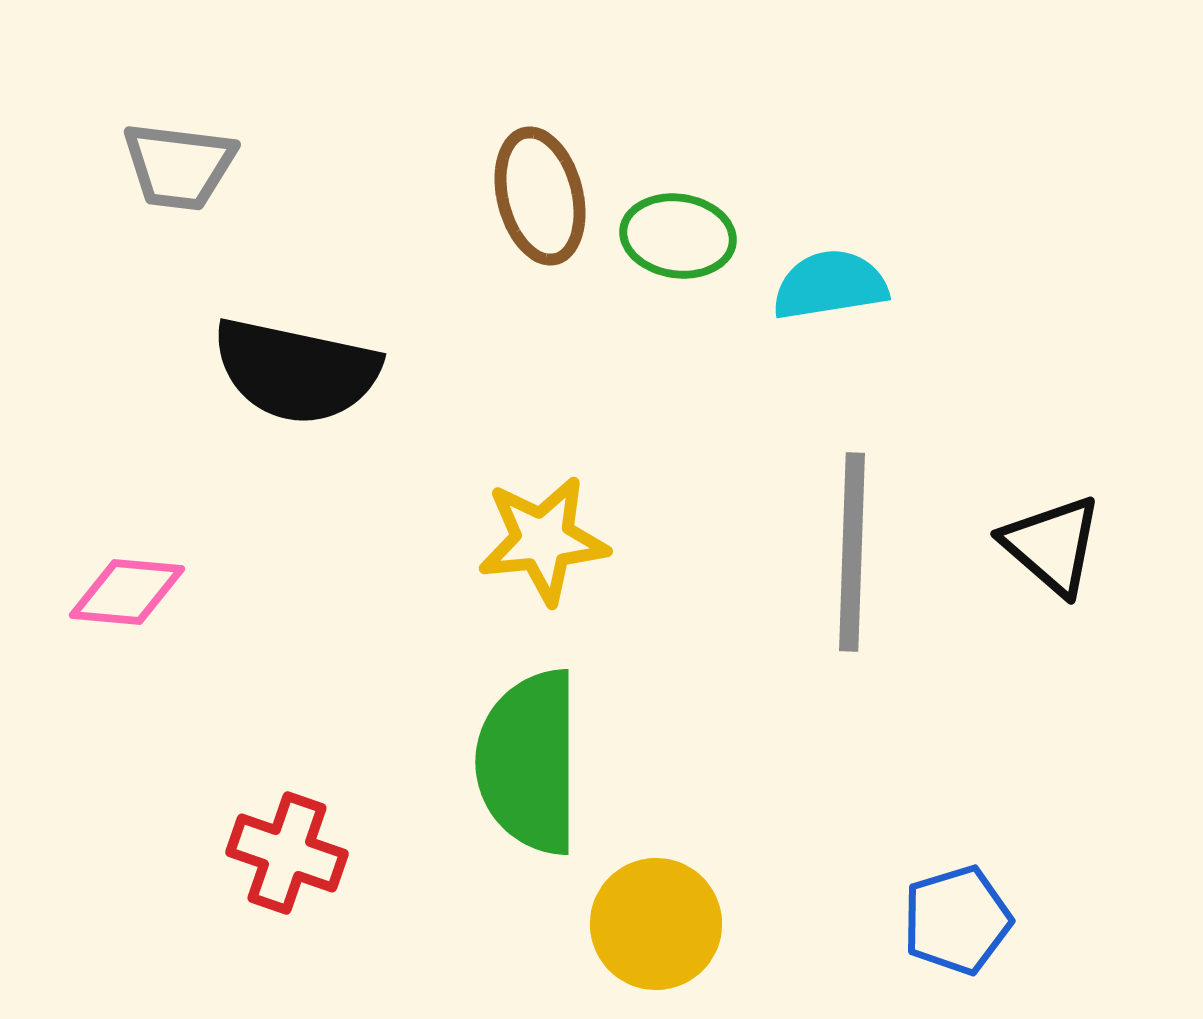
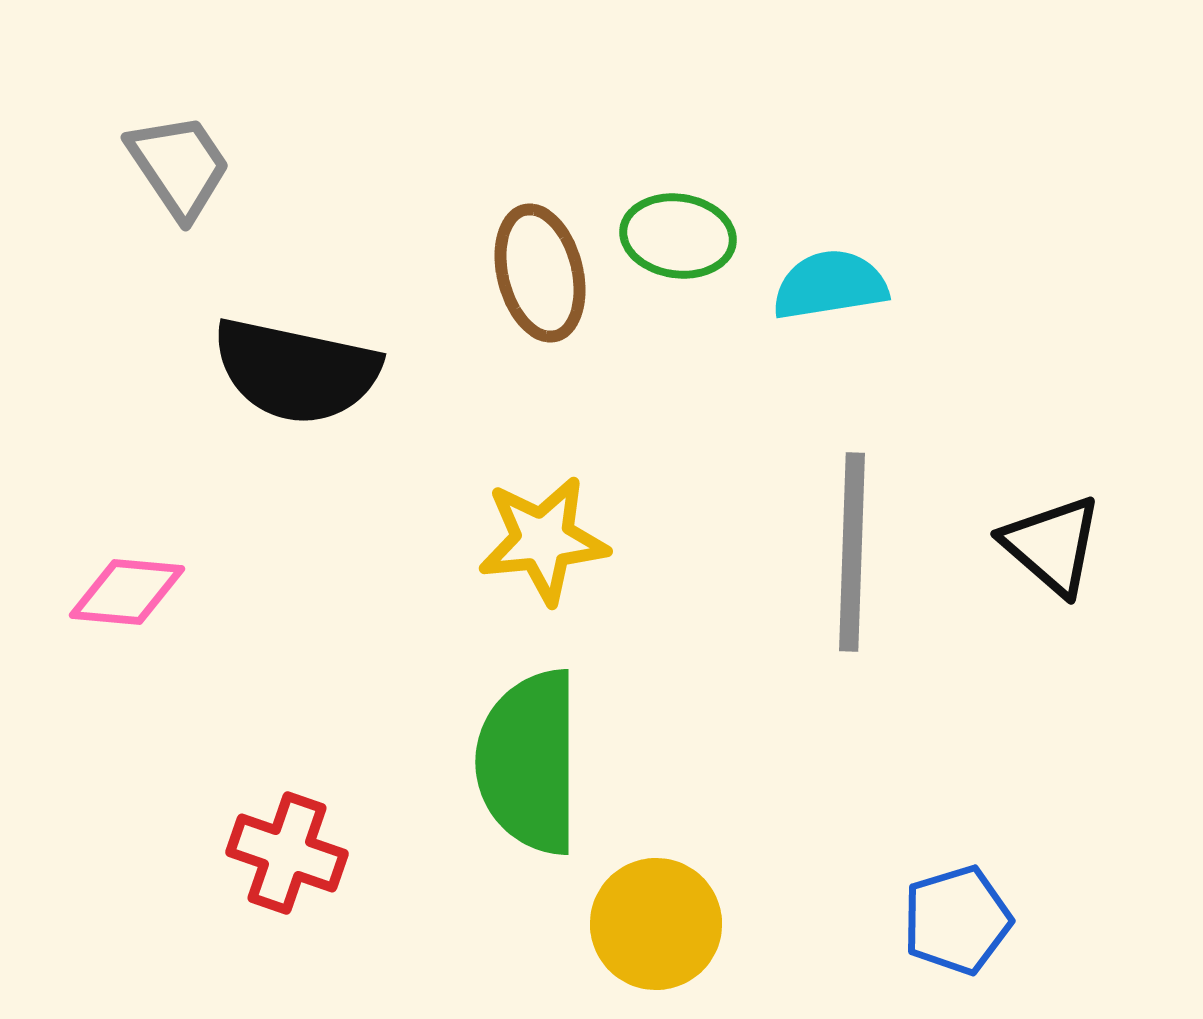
gray trapezoid: rotated 131 degrees counterclockwise
brown ellipse: moved 77 px down
